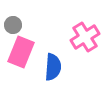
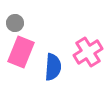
gray circle: moved 2 px right, 2 px up
pink cross: moved 3 px right, 15 px down
